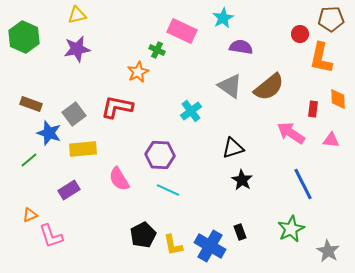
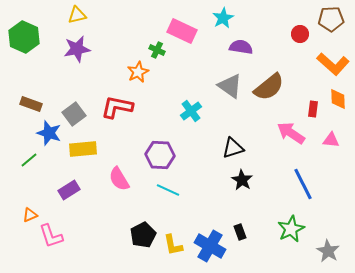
orange L-shape: moved 12 px right, 6 px down; rotated 60 degrees counterclockwise
